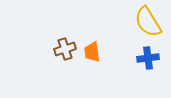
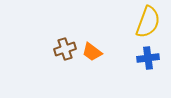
yellow semicircle: rotated 128 degrees counterclockwise
orange trapezoid: rotated 45 degrees counterclockwise
